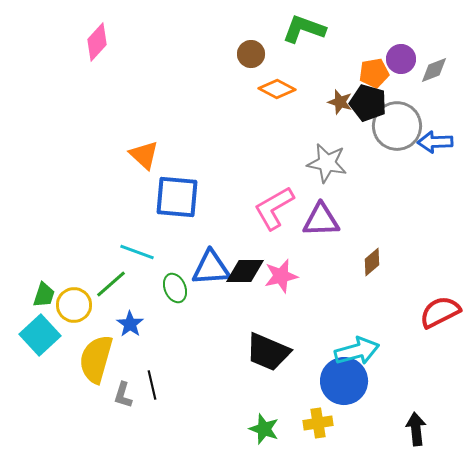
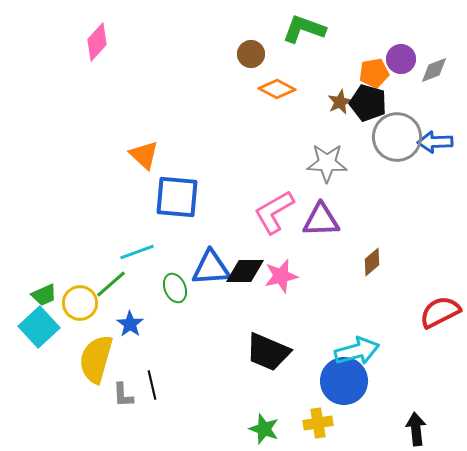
brown star: rotated 30 degrees clockwise
gray circle: moved 11 px down
gray star: rotated 9 degrees counterclockwise
pink L-shape: moved 4 px down
cyan line: rotated 40 degrees counterclockwise
green trapezoid: rotated 48 degrees clockwise
yellow circle: moved 6 px right, 2 px up
cyan square: moved 1 px left, 8 px up
gray L-shape: rotated 20 degrees counterclockwise
